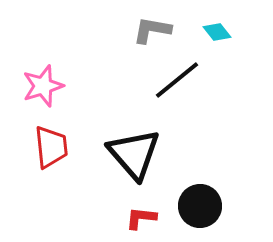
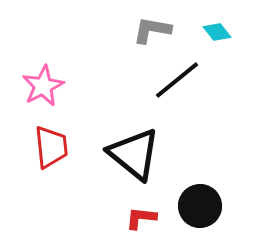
pink star: rotated 9 degrees counterclockwise
black triangle: rotated 10 degrees counterclockwise
